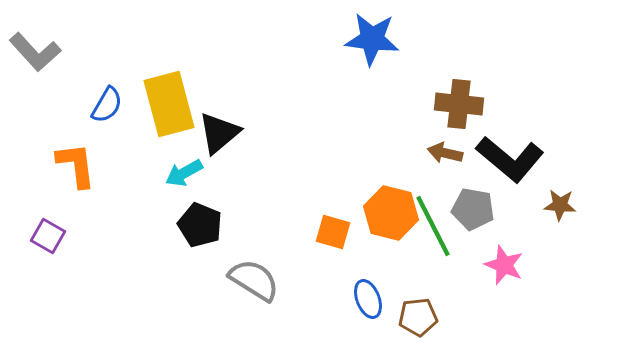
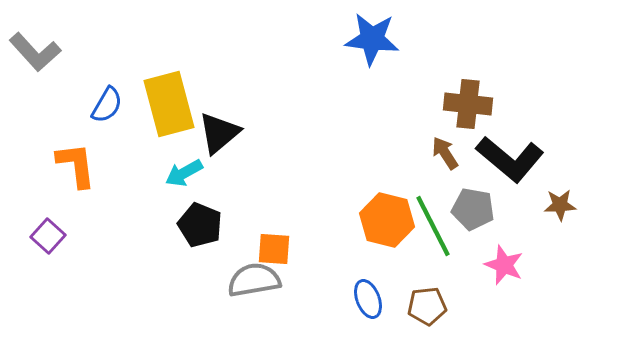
brown cross: moved 9 px right
brown arrow: rotated 44 degrees clockwise
brown star: rotated 8 degrees counterclockwise
orange hexagon: moved 4 px left, 7 px down
orange square: moved 59 px left, 17 px down; rotated 12 degrees counterclockwise
purple square: rotated 12 degrees clockwise
gray semicircle: rotated 42 degrees counterclockwise
brown pentagon: moved 9 px right, 11 px up
